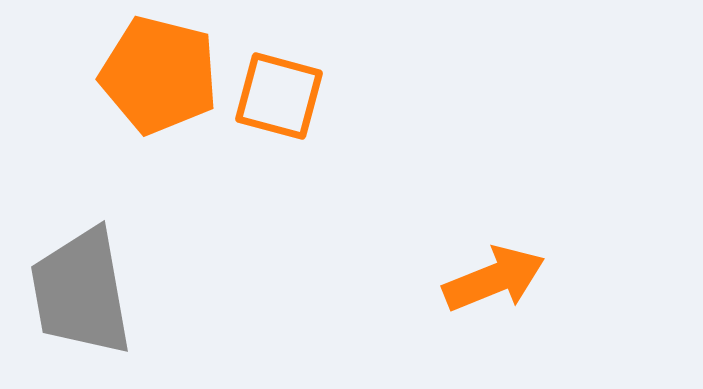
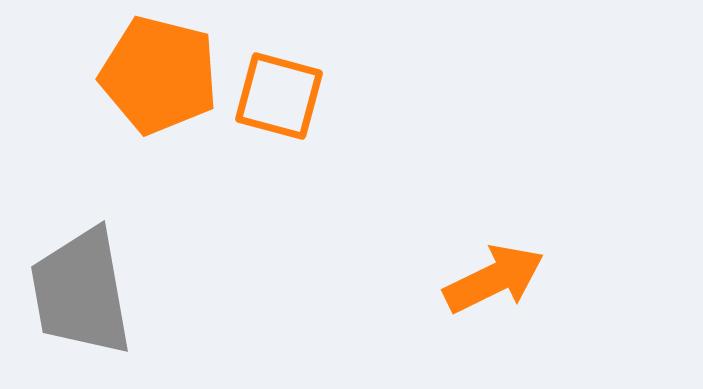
orange arrow: rotated 4 degrees counterclockwise
